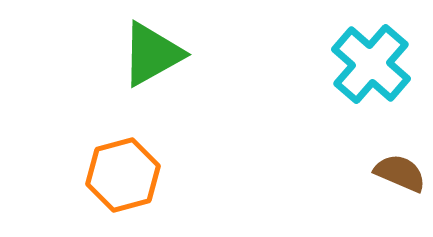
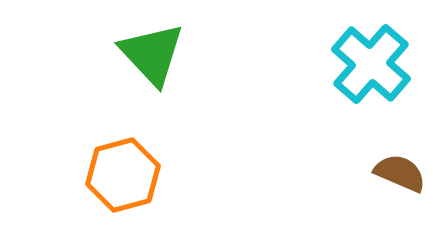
green triangle: rotated 44 degrees counterclockwise
